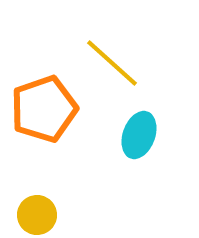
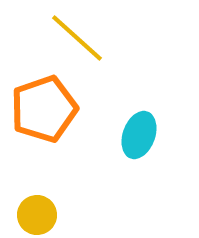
yellow line: moved 35 px left, 25 px up
